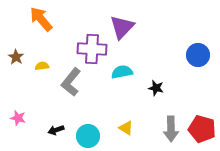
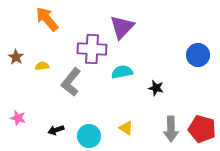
orange arrow: moved 6 px right
cyan circle: moved 1 px right
